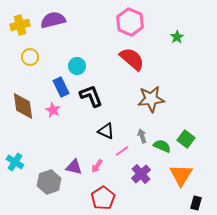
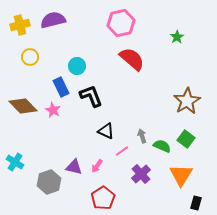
pink hexagon: moved 9 px left, 1 px down; rotated 24 degrees clockwise
brown star: moved 36 px right, 2 px down; rotated 24 degrees counterclockwise
brown diamond: rotated 36 degrees counterclockwise
